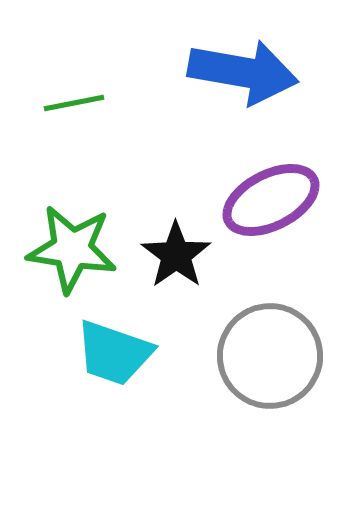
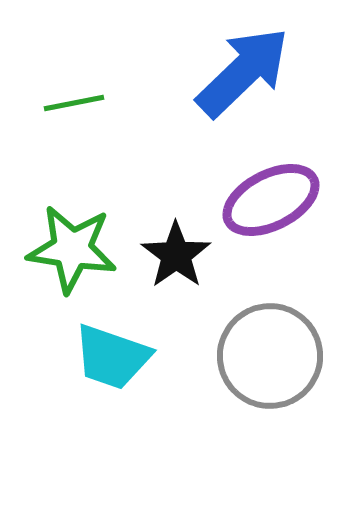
blue arrow: rotated 54 degrees counterclockwise
cyan trapezoid: moved 2 px left, 4 px down
